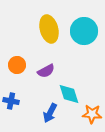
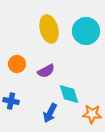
cyan circle: moved 2 px right
orange circle: moved 1 px up
